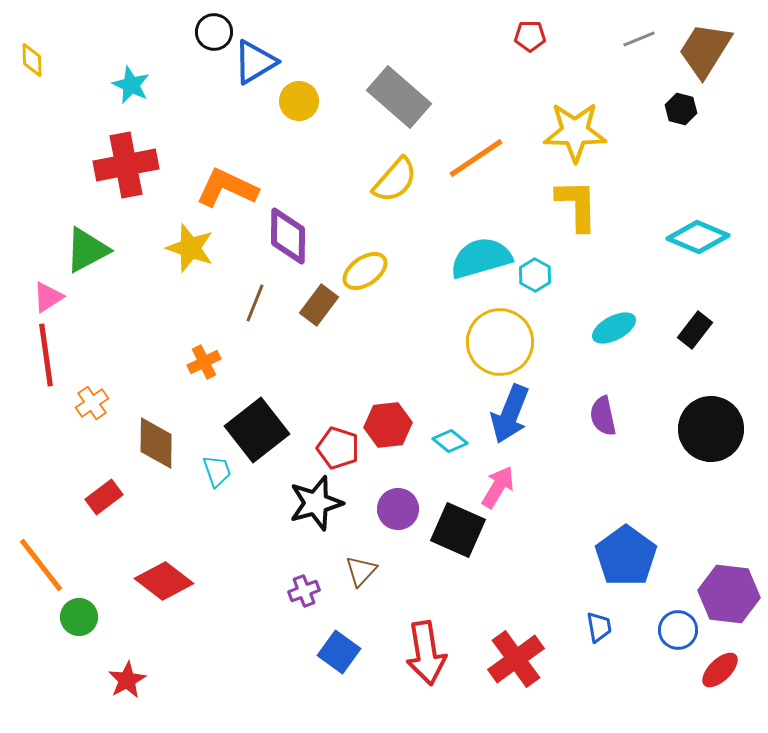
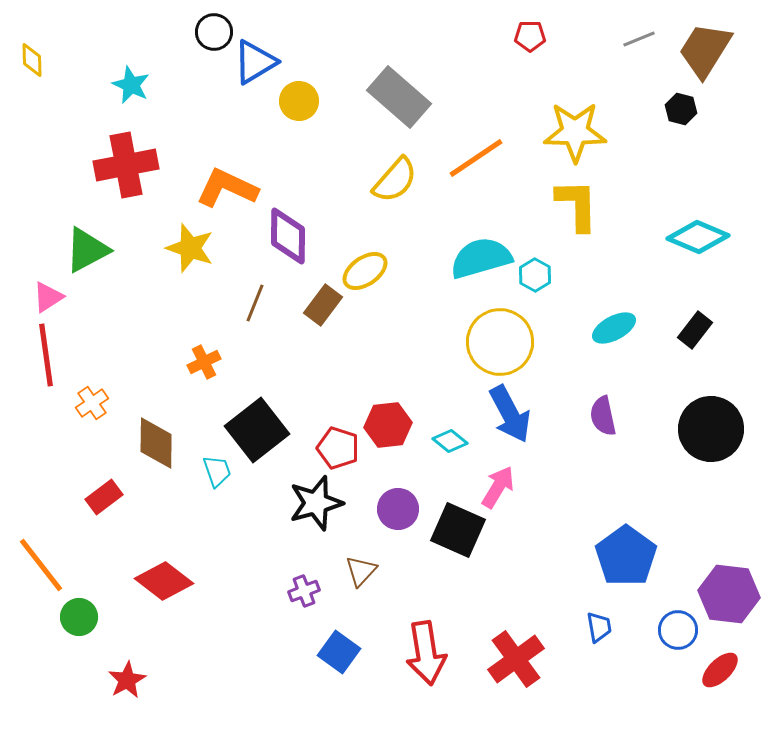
brown rectangle at (319, 305): moved 4 px right
blue arrow at (510, 414): rotated 50 degrees counterclockwise
